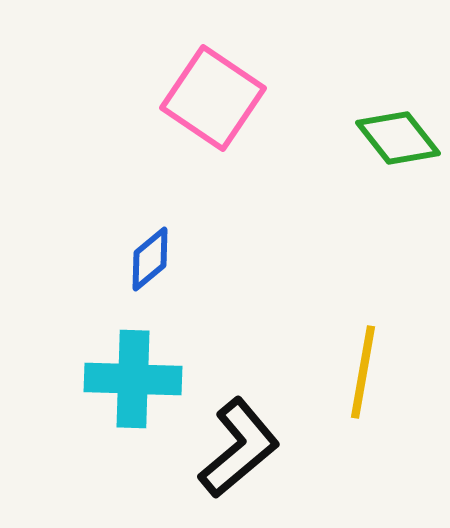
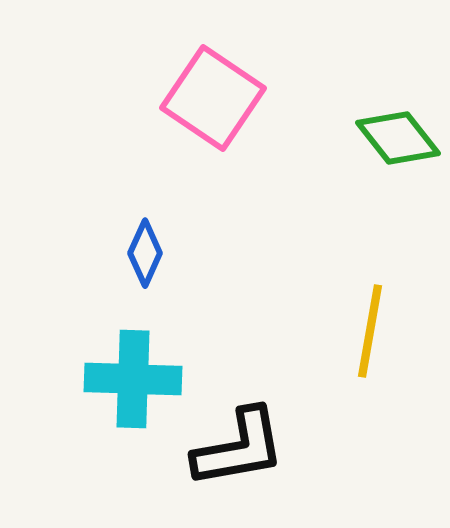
blue diamond: moved 5 px left, 6 px up; rotated 26 degrees counterclockwise
yellow line: moved 7 px right, 41 px up
black L-shape: rotated 30 degrees clockwise
